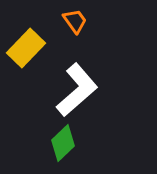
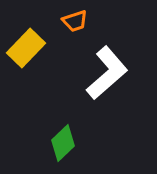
orange trapezoid: rotated 108 degrees clockwise
white L-shape: moved 30 px right, 17 px up
